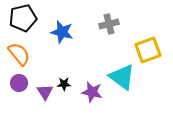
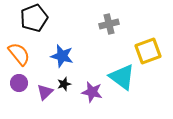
black pentagon: moved 11 px right; rotated 8 degrees counterclockwise
blue star: moved 24 px down
yellow square: moved 1 px down
black star: rotated 16 degrees counterclockwise
purple triangle: rotated 18 degrees clockwise
